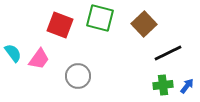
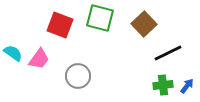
cyan semicircle: rotated 18 degrees counterclockwise
